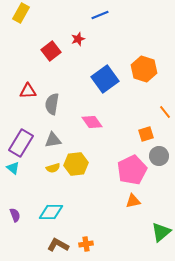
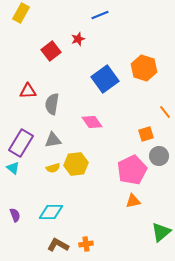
orange hexagon: moved 1 px up
